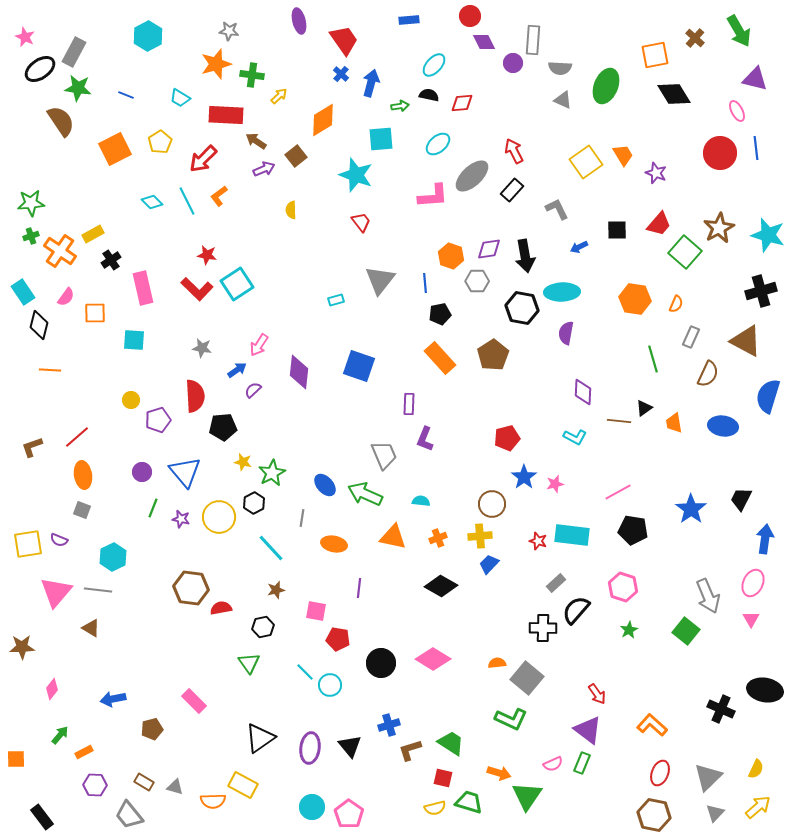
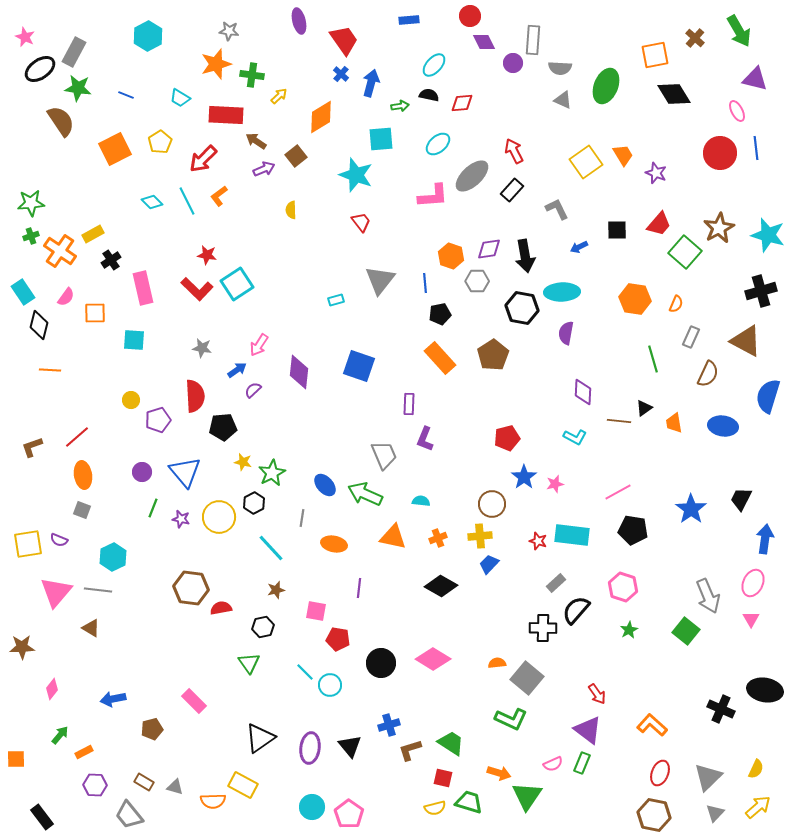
orange diamond at (323, 120): moved 2 px left, 3 px up
